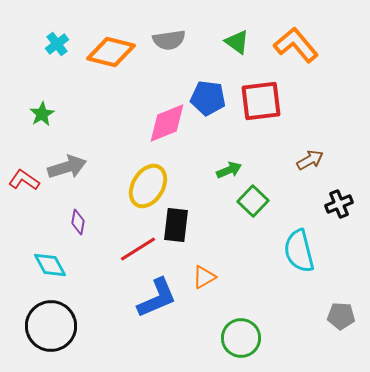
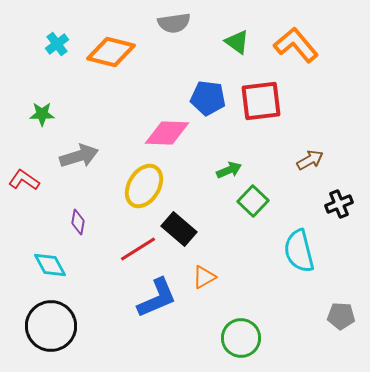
gray semicircle: moved 5 px right, 17 px up
green star: rotated 30 degrees clockwise
pink diamond: moved 10 px down; rotated 24 degrees clockwise
gray arrow: moved 12 px right, 11 px up
yellow ellipse: moved 4 px left
black rectangle: moved 3 px right, 4 px down; rotated 56 degrees counterclockwise
